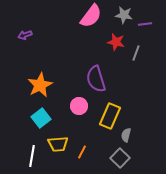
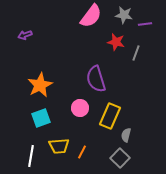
pink circle: moved 1 px right, 2 px down
cyan square: rotated 18 degrees clockwise
yellow trapezoid: moved 1 px right, 2 px down
white line: moved 1 px left
